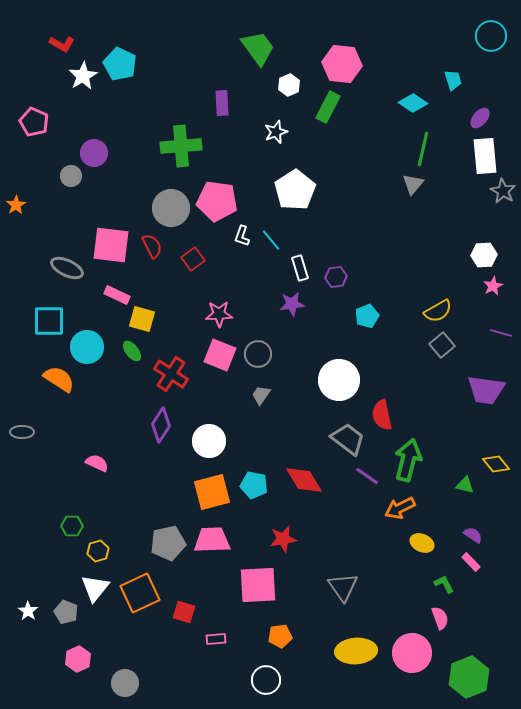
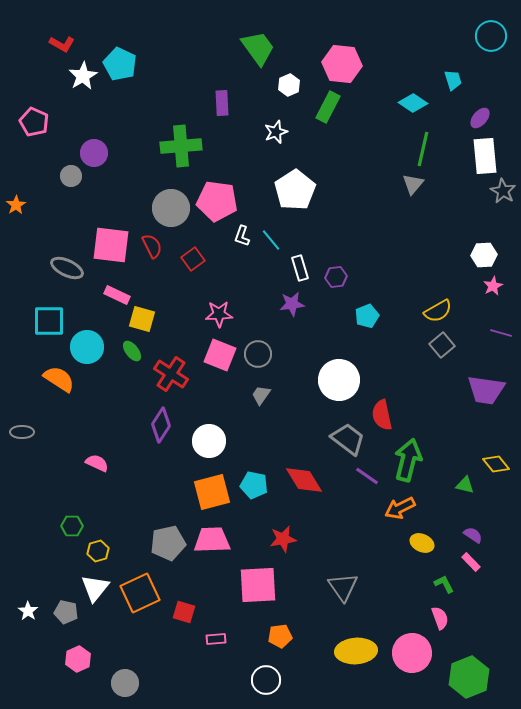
gray pentagon at (66, 612): rotated 10 degrees counterclockwise
